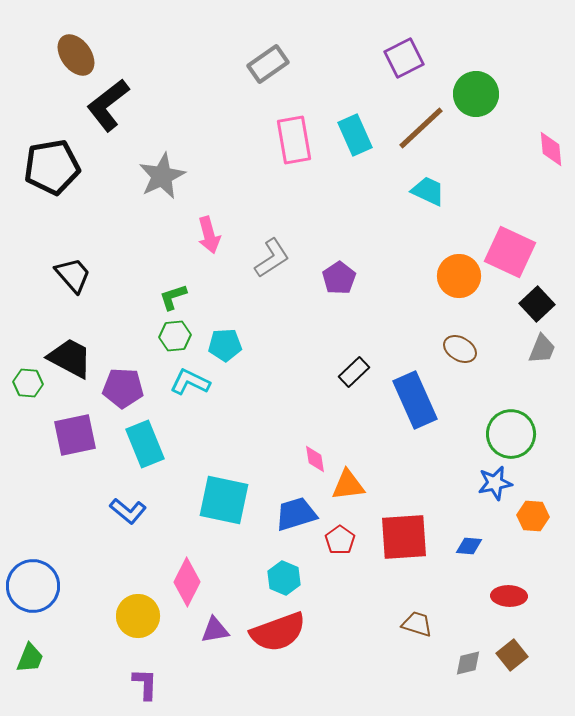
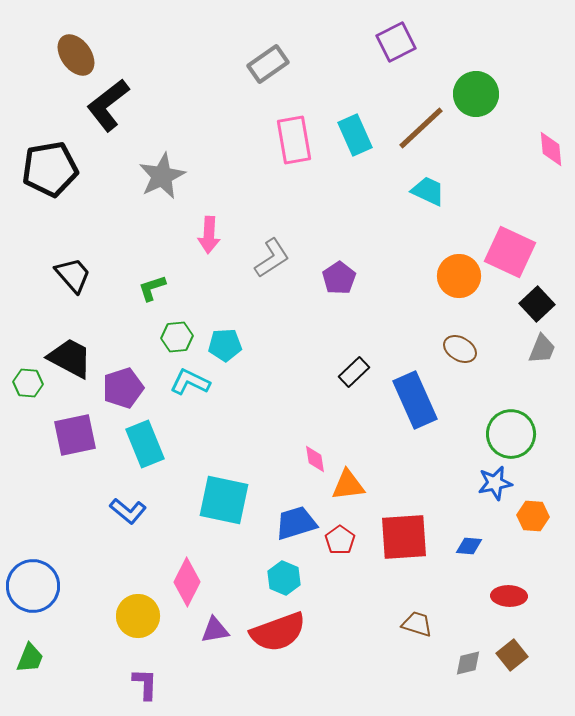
purple square at (404, 58): moved 8 px left, 16 px up
black pentagon at (52, 167): moved 2 px left, 2 px down
pink arrow at (209, 235): rotated 18 degrees clockwise
green L-shape at (173, 297): moved 21 px left, 9 px up
green hexagon at (175, 336): moved 2 px right, 1 px down
purple pentagon at (123, 388): rotated 21 degrees counterclockwise
blue trapezoid at (296, 514): moved 9 px down
